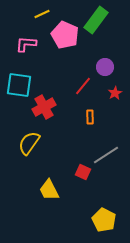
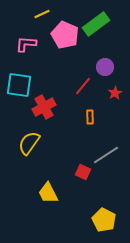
green rectangle: moved 4 px down; rotated 16 degrees clockwise
yellow trapezoid: moved 1 px left, 3 px down
